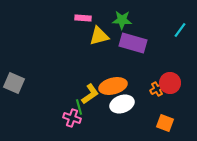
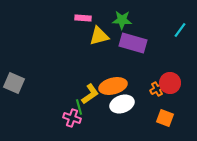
orange square: moved 5 px up
